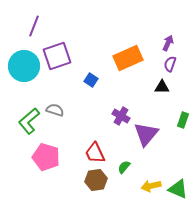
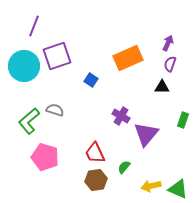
pink pentagon: moved 1 px left
